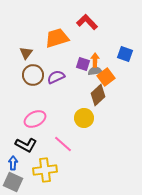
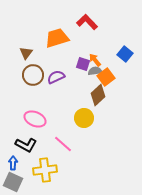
blue square: rotated 21 degrees clockwise
orange arrow: rotated 40 degrees counterclockwise
pink ellipse: rotated 50 degrees clockwise
